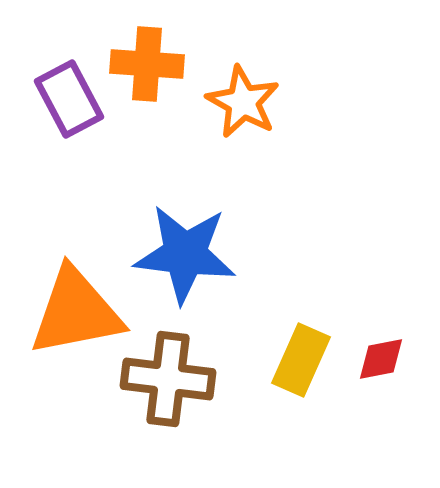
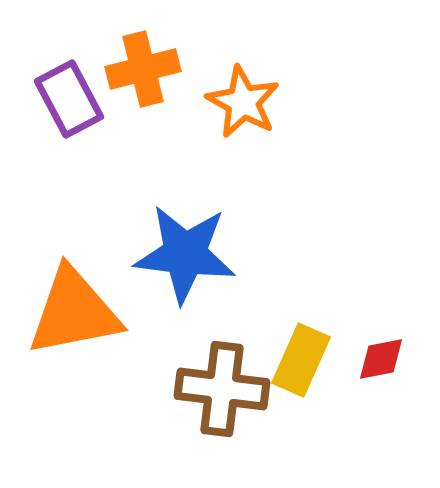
orange cross: moved 4 px left, 5 px down; rotated 18 degrees counterclockwise
orange triangle: moved 2 px left
brown cross: moved 54 px right, 10 px down
